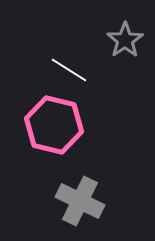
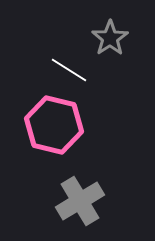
gray star: moved 15 px left, 2 px up
gray cross: rotated 33 degrees clockwise
